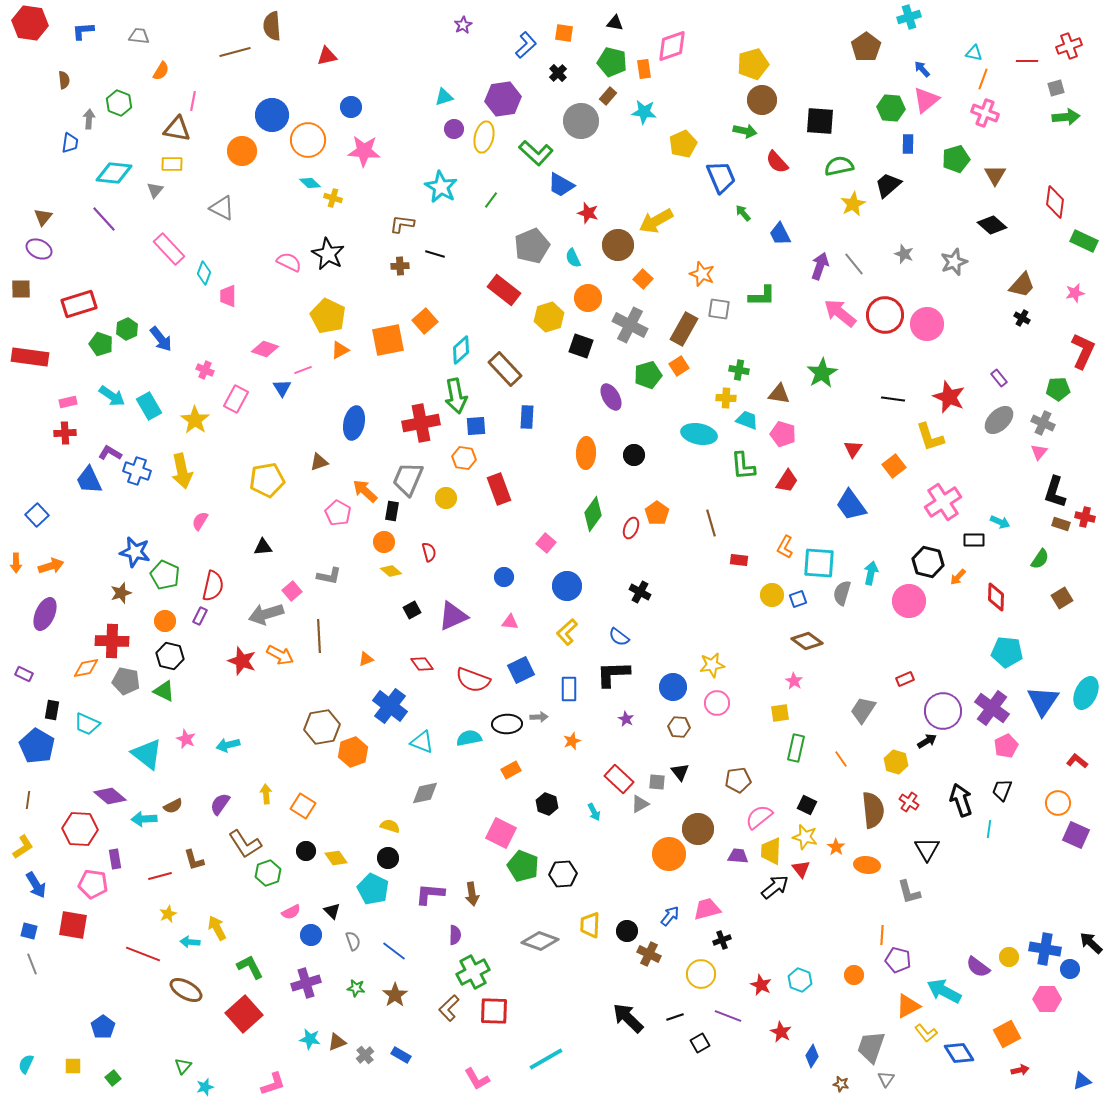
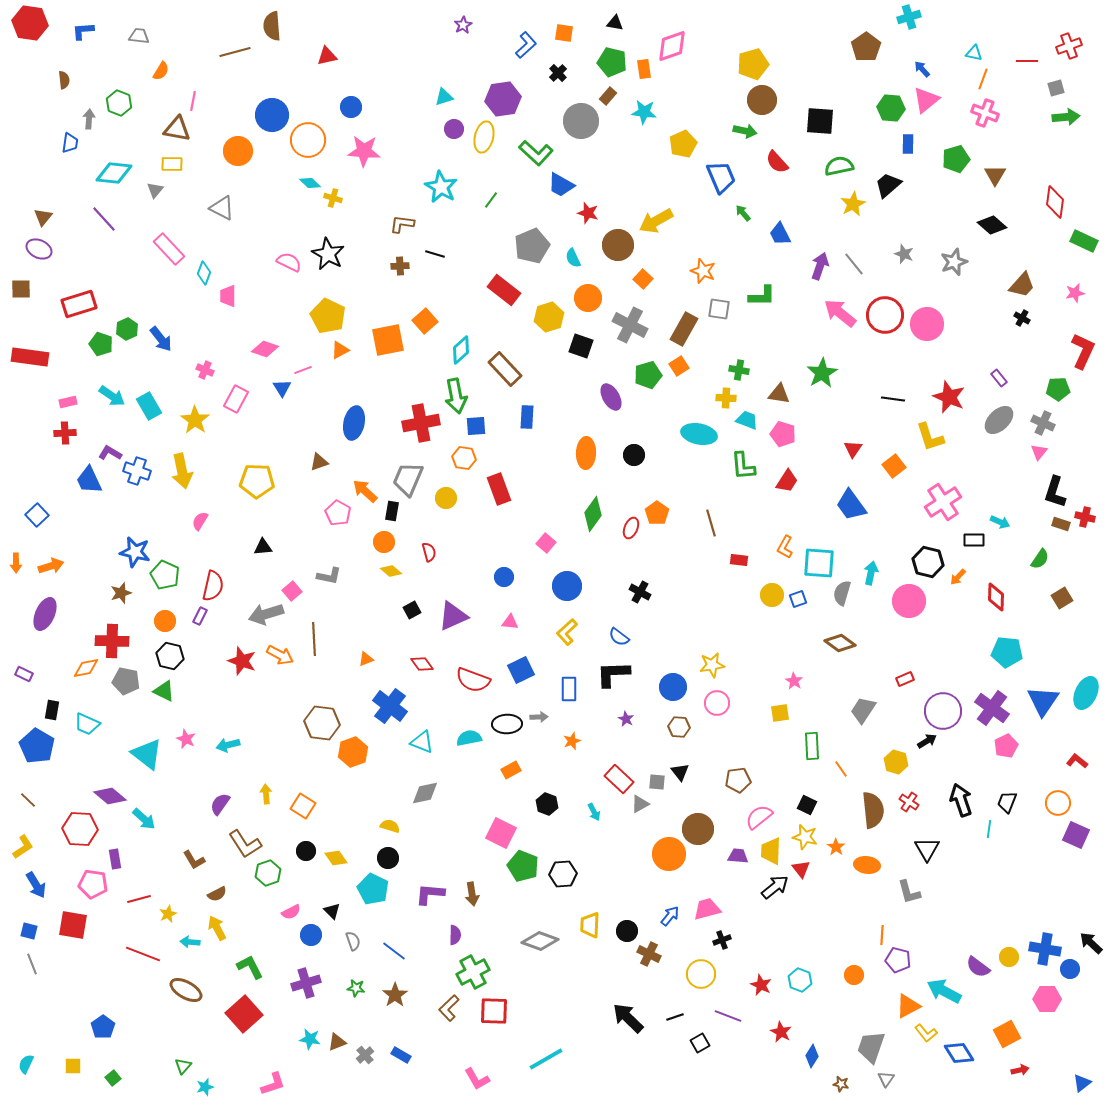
orange circle at (242, 151): moved 4 px left
orange star at (702, 274): moved 1 px right, 3 px up
yellow pentagon at (267, 480): moved 10 px left, 1 px down; rotated 12 degrees clockwise
brown line at (319, 636): moved 5 px left, 3 px down
brown diamond at (807, 641): moved 33 px right, 2 px down
brown hexagon at (322, 727): moved 4 px up; rotated 16 degrees clockwise
green rectangle at (796, 748): moved 16 px right, 2 px up; rotated 16 degrees counterclockwise
orange line at (841, 759): moved 10 px down
black trapezoid at (1002, 790): moved 5 px right, 12 px down
brown line at (28, 800): rotated 54 degrees counterclockwise
brown semicircle at (173, 806): moved 44 px right, 88 px down
cyan arrow at (144, 819): rotated 135 degrees counterclockwise
brown L-shape at (194, 860): rotated 15 degrees counterclockwise
red line at (160, 876): moved 21 px left, 23 px down
blue triangle at (1082, 1081): moved 2 px down; rotated 18 degrees counterclockwise
